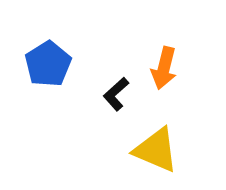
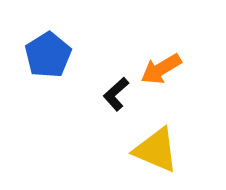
blue pentagon: moved 9 px up
orange arrow: moved 3 px left, 1 px down; rotated 45 degrees clockwise
